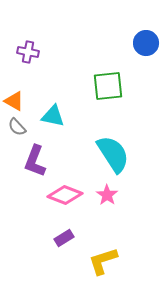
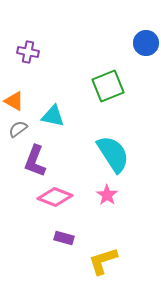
green square: rotated 16 degrees counterclockwise
gray semicircle: moved 1 px right, 2 px down; rotated 96 degrees clockwise
pink diamond: moved 10 px left, 2 px down
purple rectangle: rotated 48 degrees clockwise
